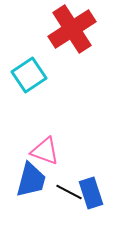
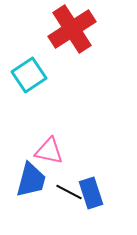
pink triangle: moved 4 px right; rotated 8 degrees counterclockwise
